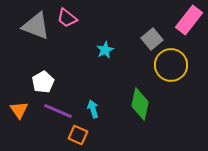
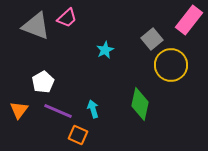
pink trapezoid: rotated 80 degrees counterclockwise
orange triangle: rotated 12 degrees clockwise
